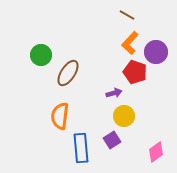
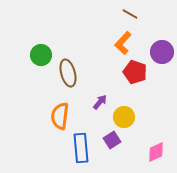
brown line: moved 3 px right, 1 px up
orange L-shape: moved 7 px left
purple circle: moved 6 px right
brown ellipse: rotated 48 degrees counterclockwise
purple arrow: moved 14 px left, 9 px down; rotated 35 degrees counterclockwise
yellow circle: moved 1 px down
pink diamond: rotated 10 degrees clockwise
